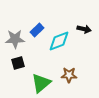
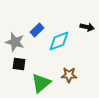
black arrow: moved 3 px right, 2 px up
gray star: moved 3 px down; rotated 18 degrees clockwise
black square: moved 1 px right, 1 px down; rotated 24 degrees clockwise
